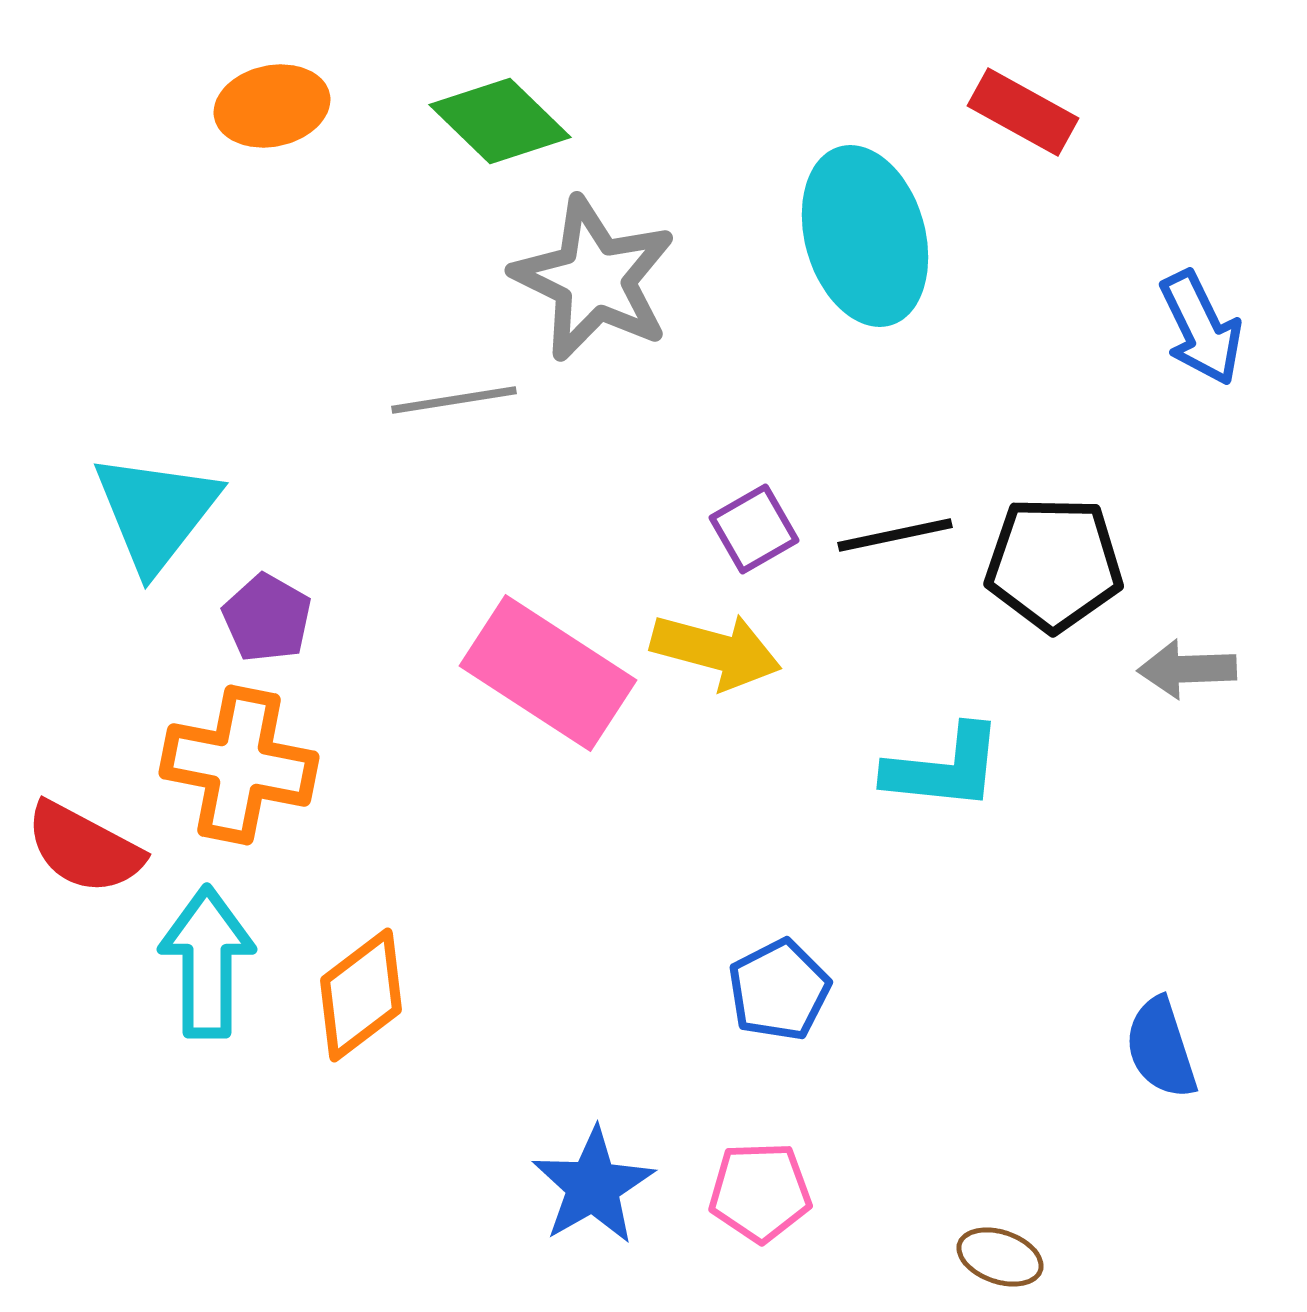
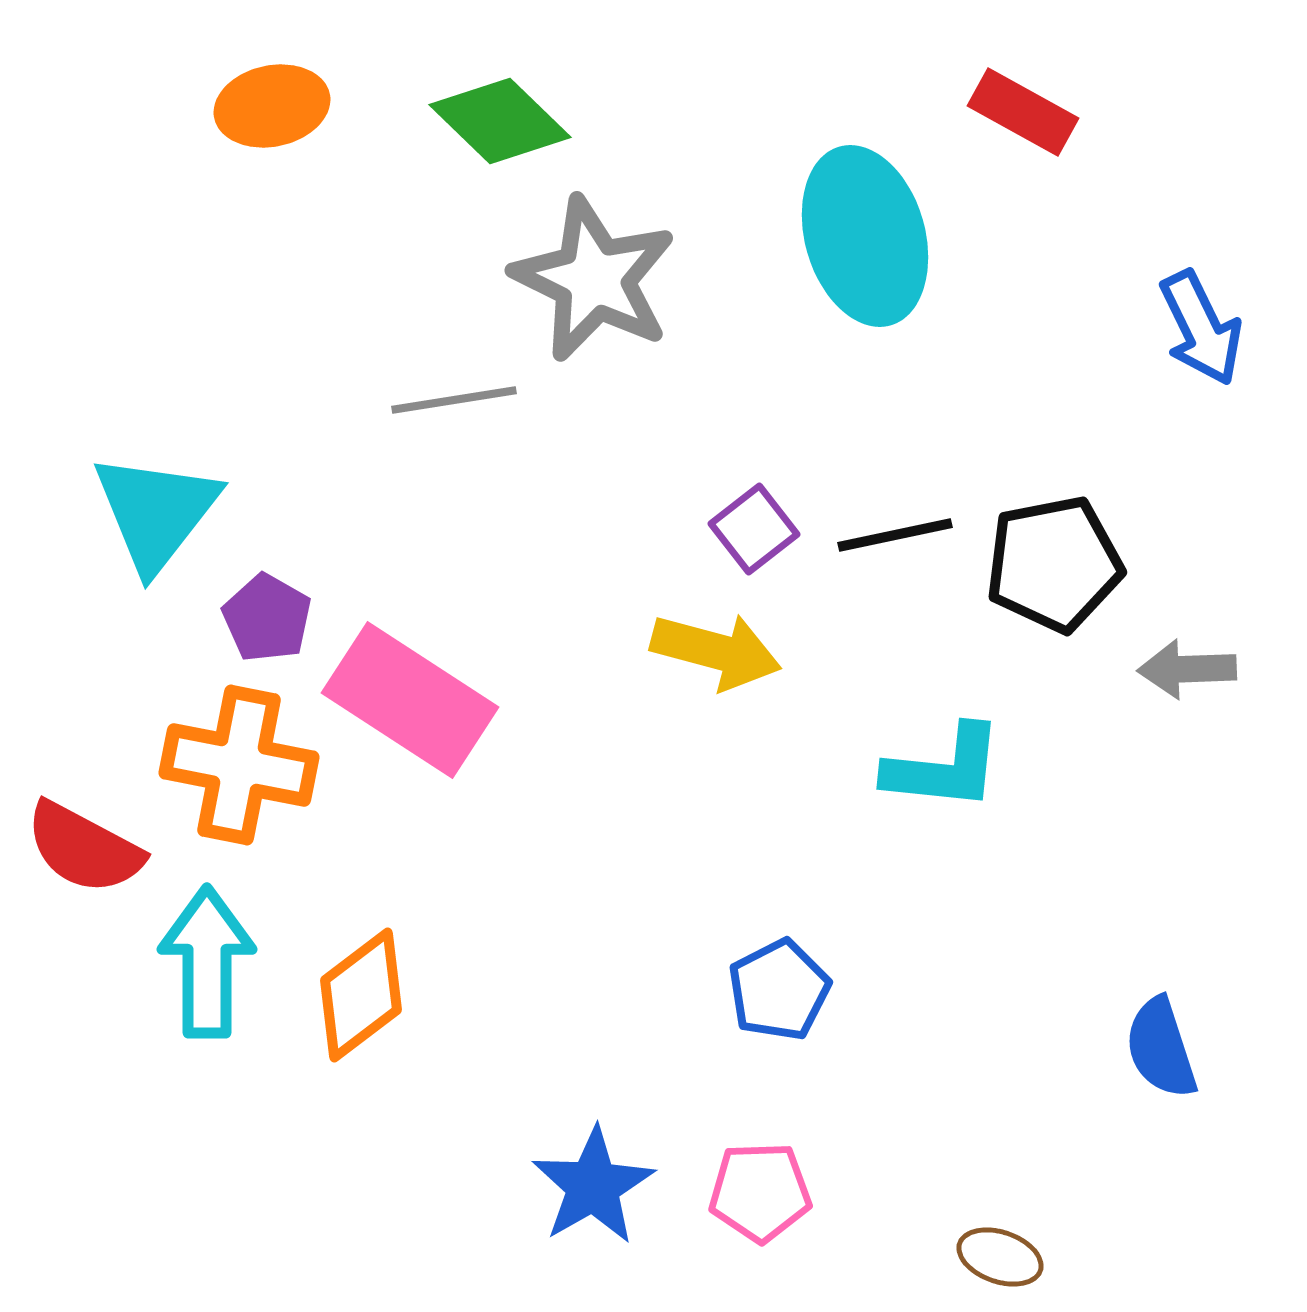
purple square: rotated 8 degrees counterclockwise
black pentagon: rotated 12 degrees counterclockwise
pink rectangle: moved 138 px left, 27 px down
